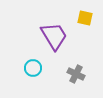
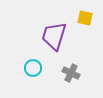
purple trapezoid: rotated 132 degrees counterclockwise
gray cross: moved 5 px left, 1 px up
